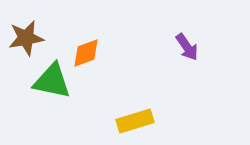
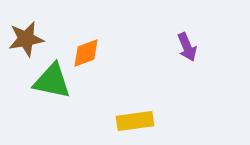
brown star: moved 1 px down
purple arrow: rotated 12 degrees clockwise
yellow rectangle: rotated 9 degrees clockwise
